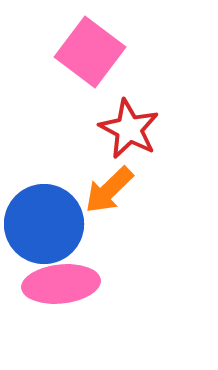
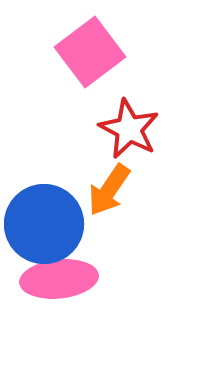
pink square: rotated 16 degrees clockwise
orange arrow: rotated 12 degrees counterclockwise
pink ellipse: moved 2 px left, 5 px up
